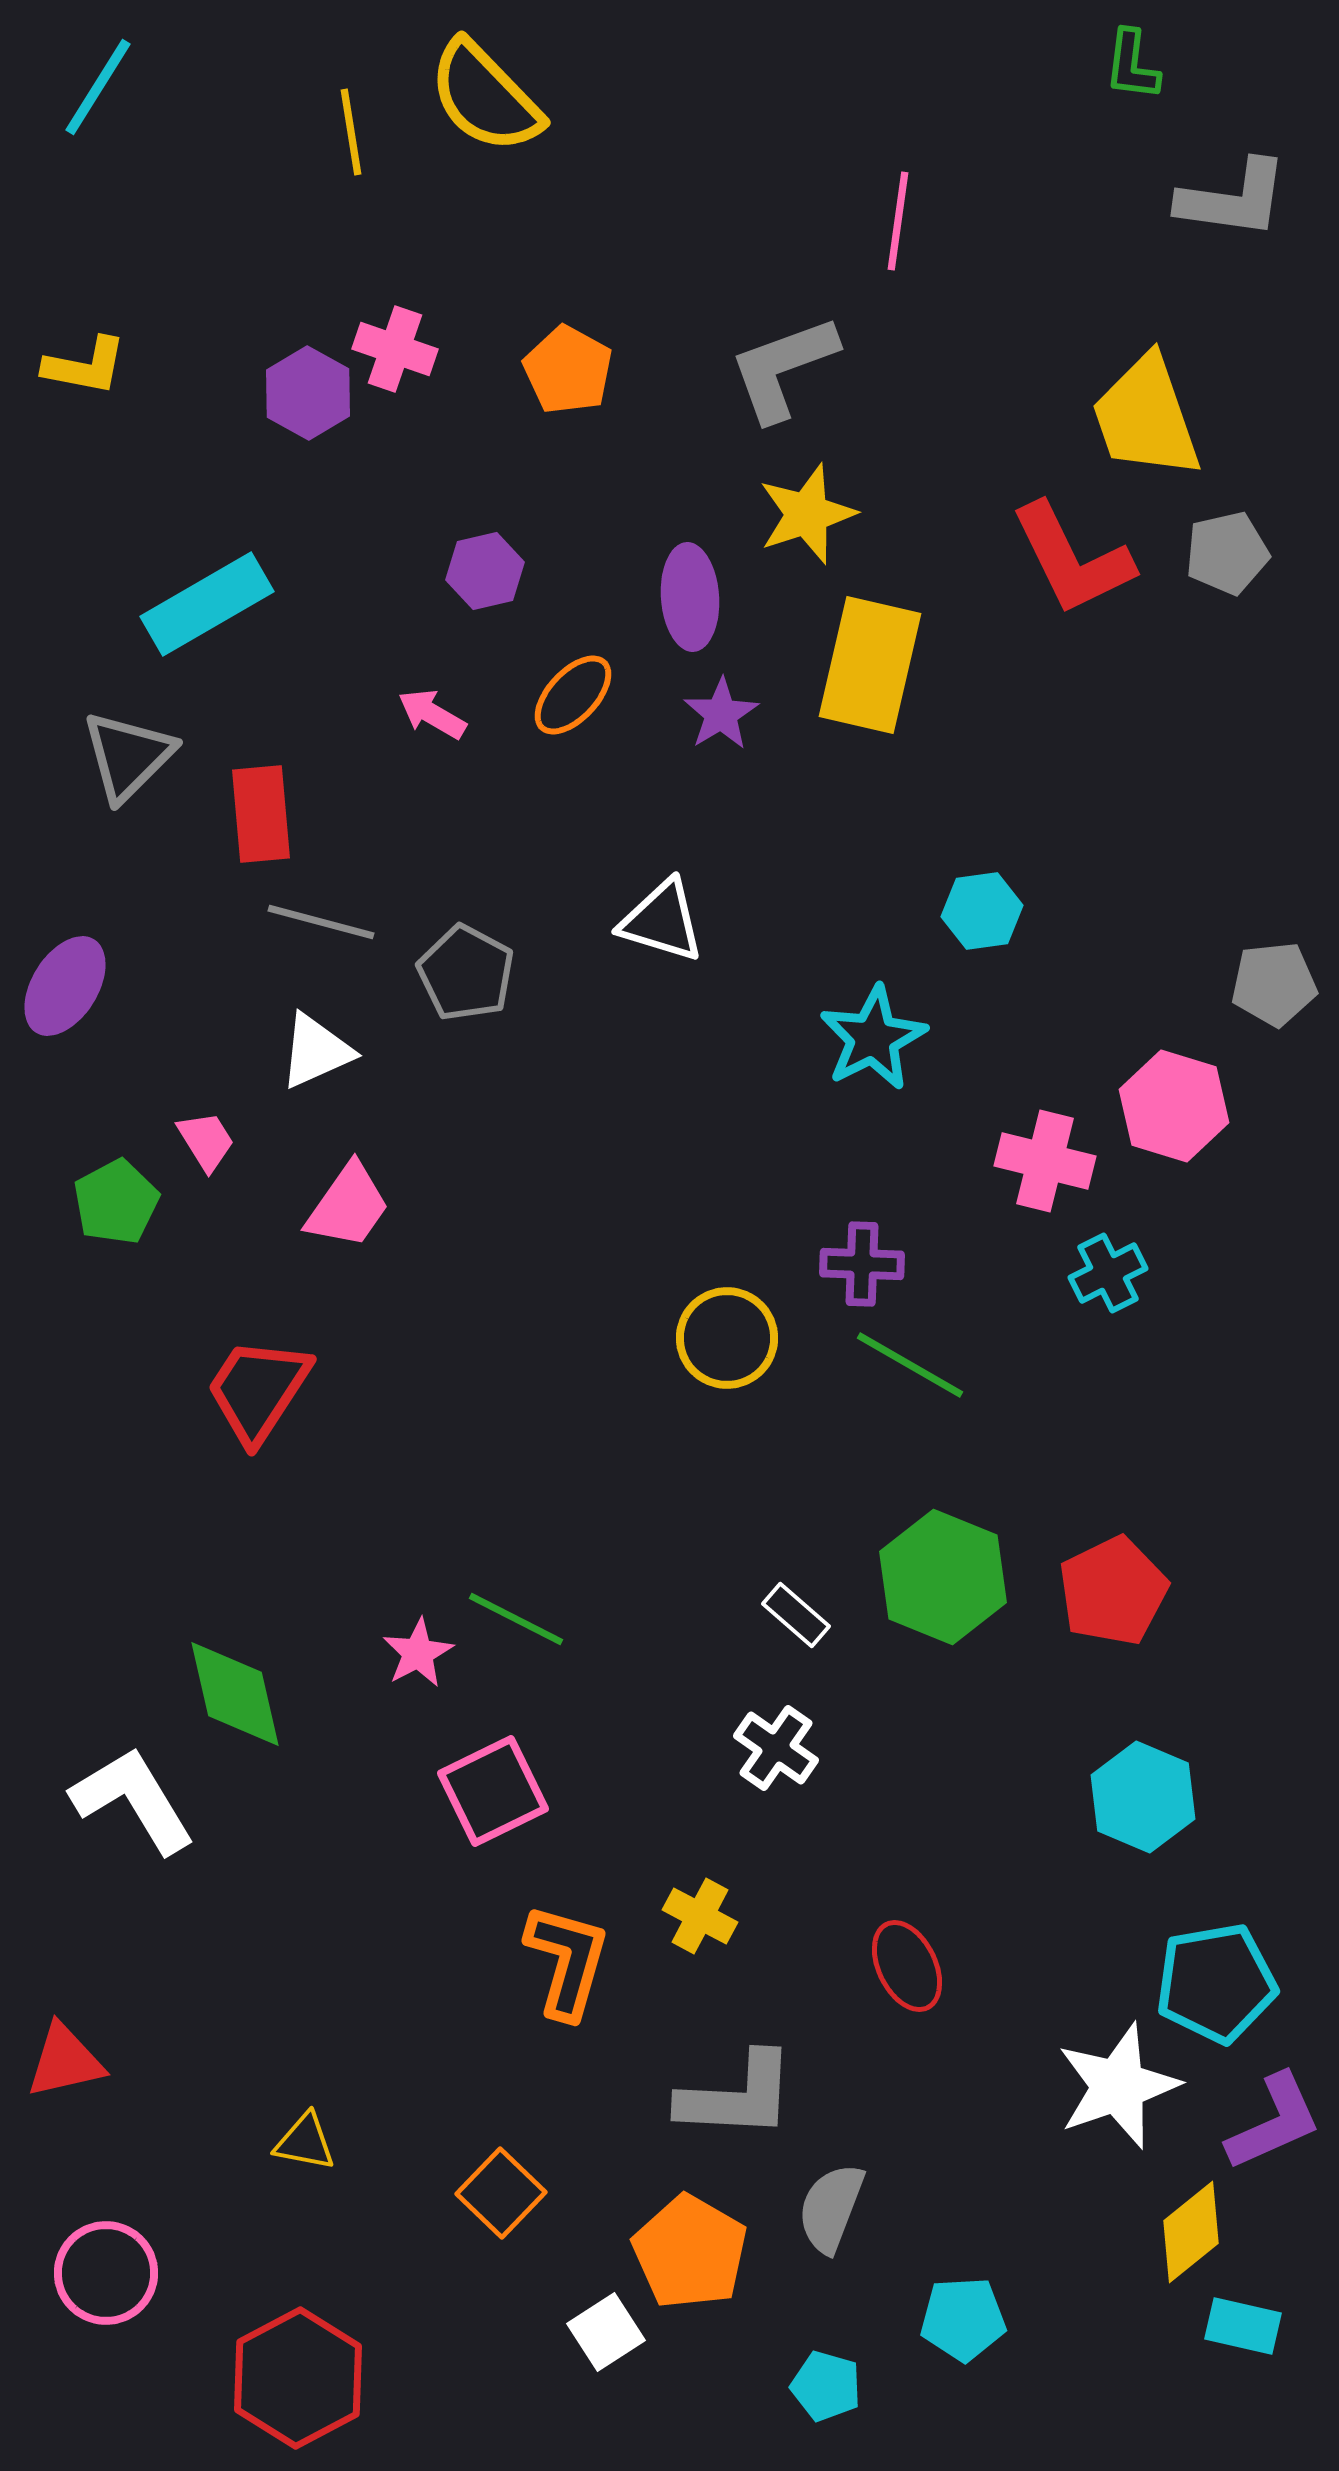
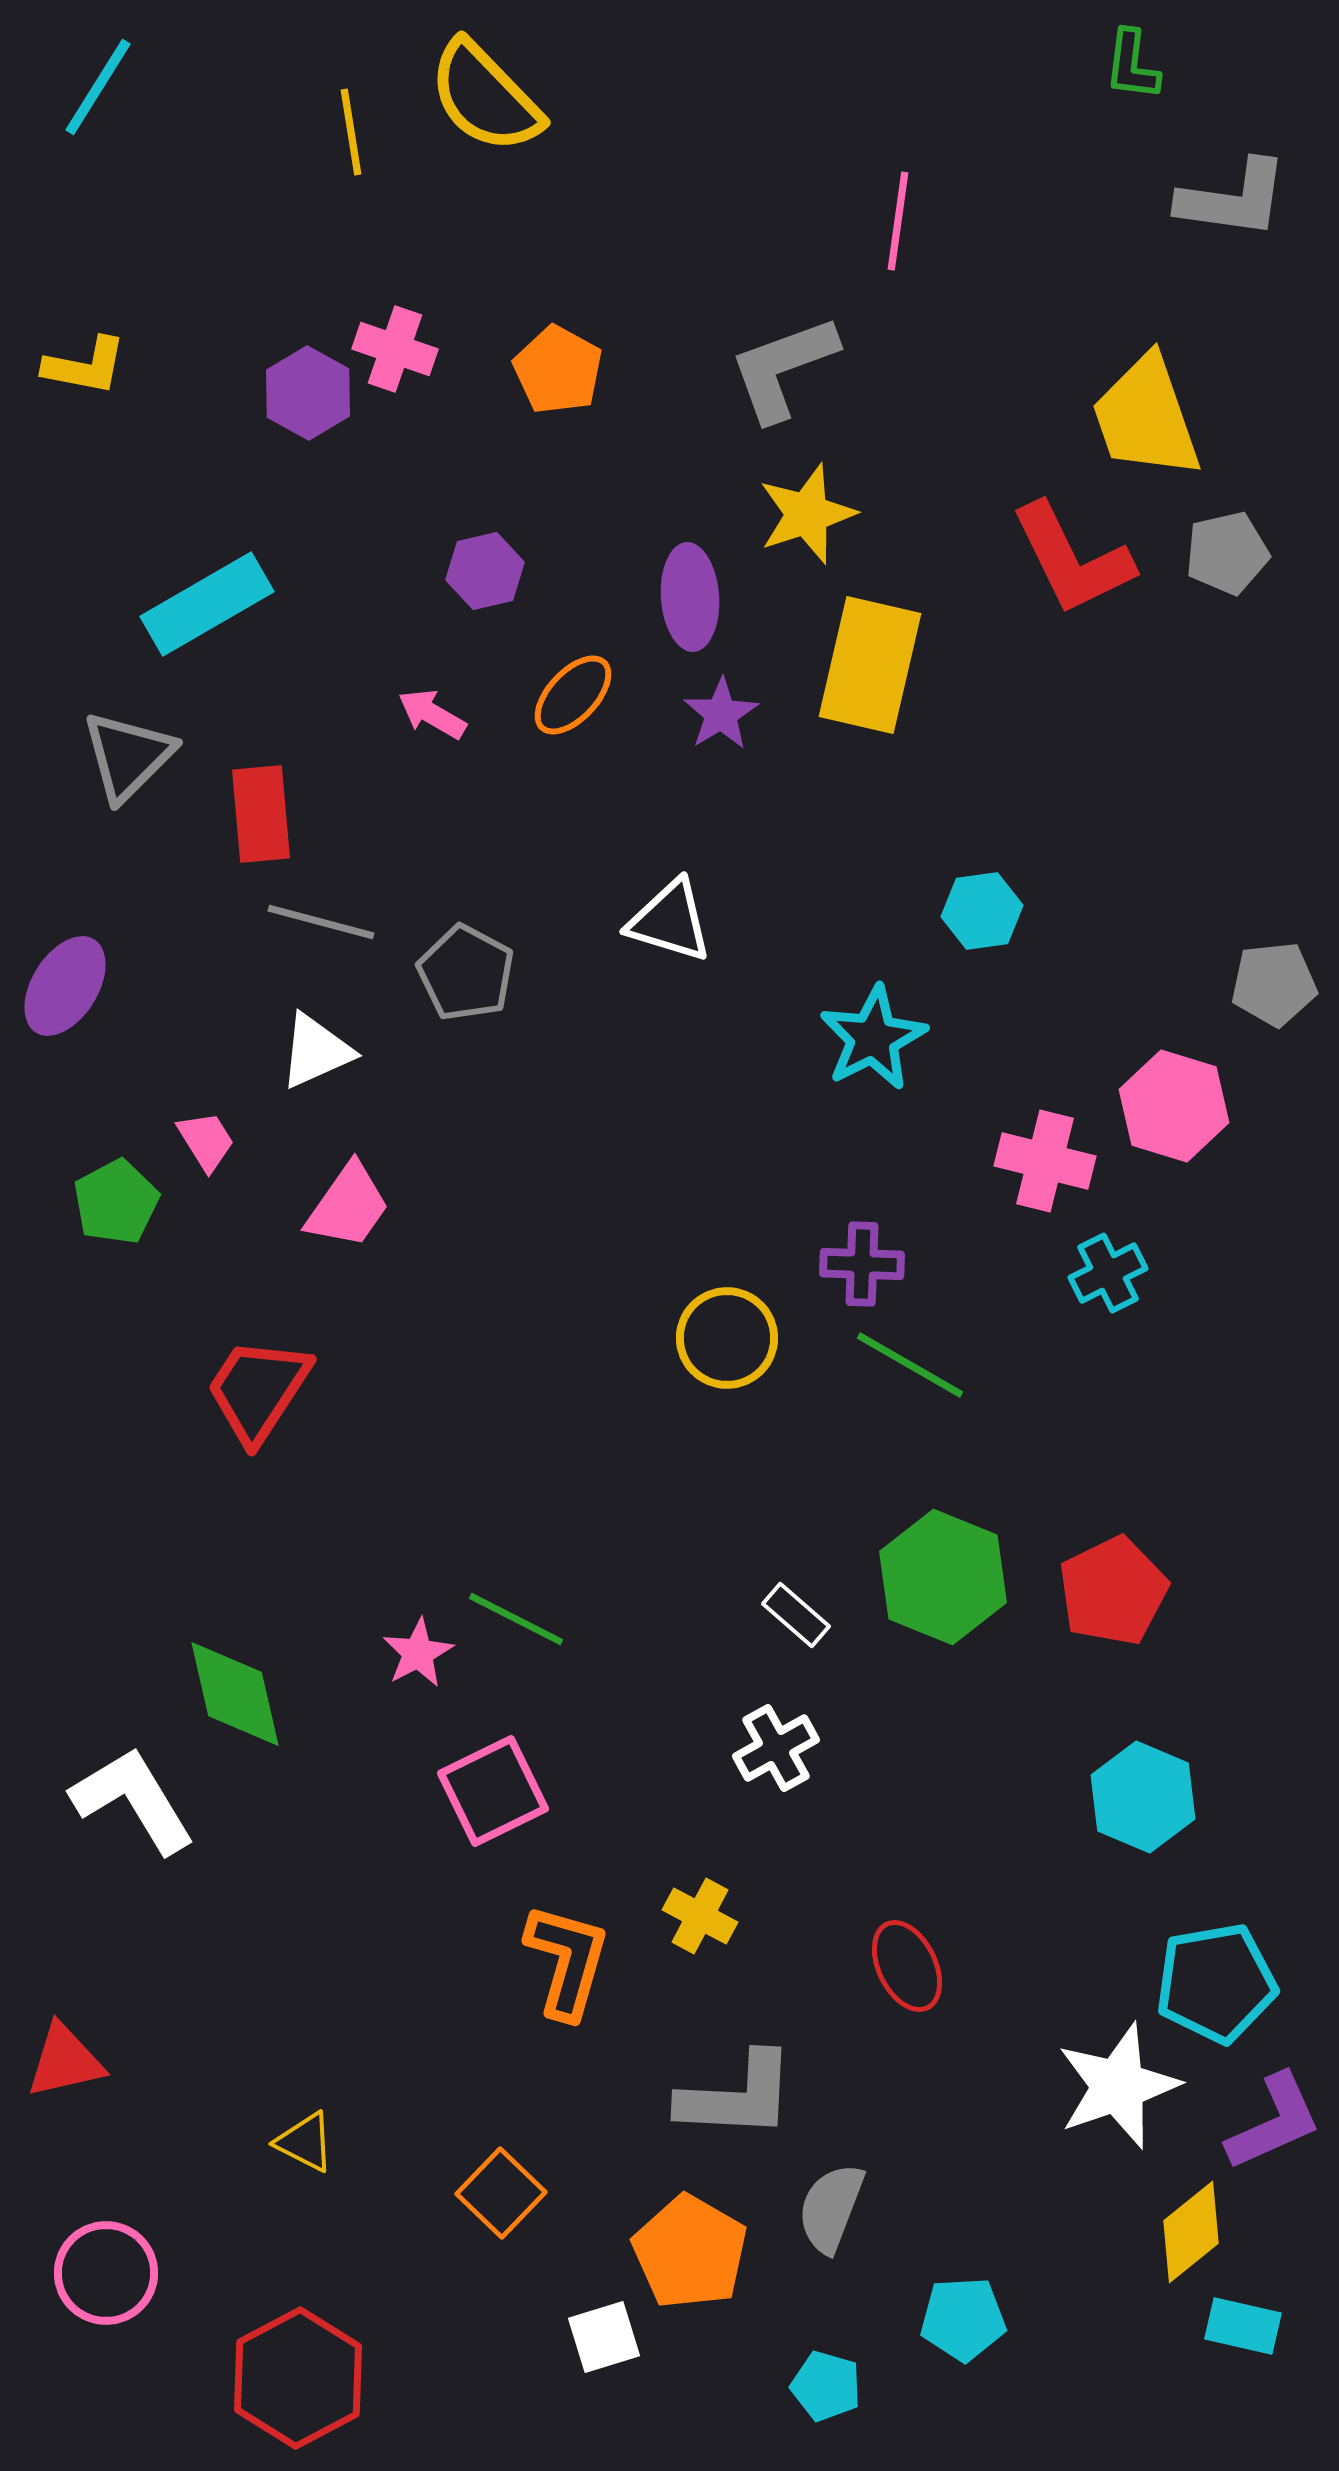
orange pentagon at (568, 370): moved 10 px left
white triangle at (662, 921): moved 8 px right
white cross at (776, 1748): rotated 26 degrees clockwise
yellow triangle at (305, 2142): rotated 16 degrees clockwise
white square at (606, 2332): moved 2 px left, 5 px down; rotated 16 degrees clockwise
